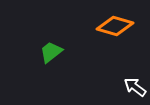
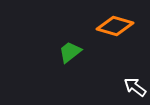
green trapezoid: moved 19 px right
